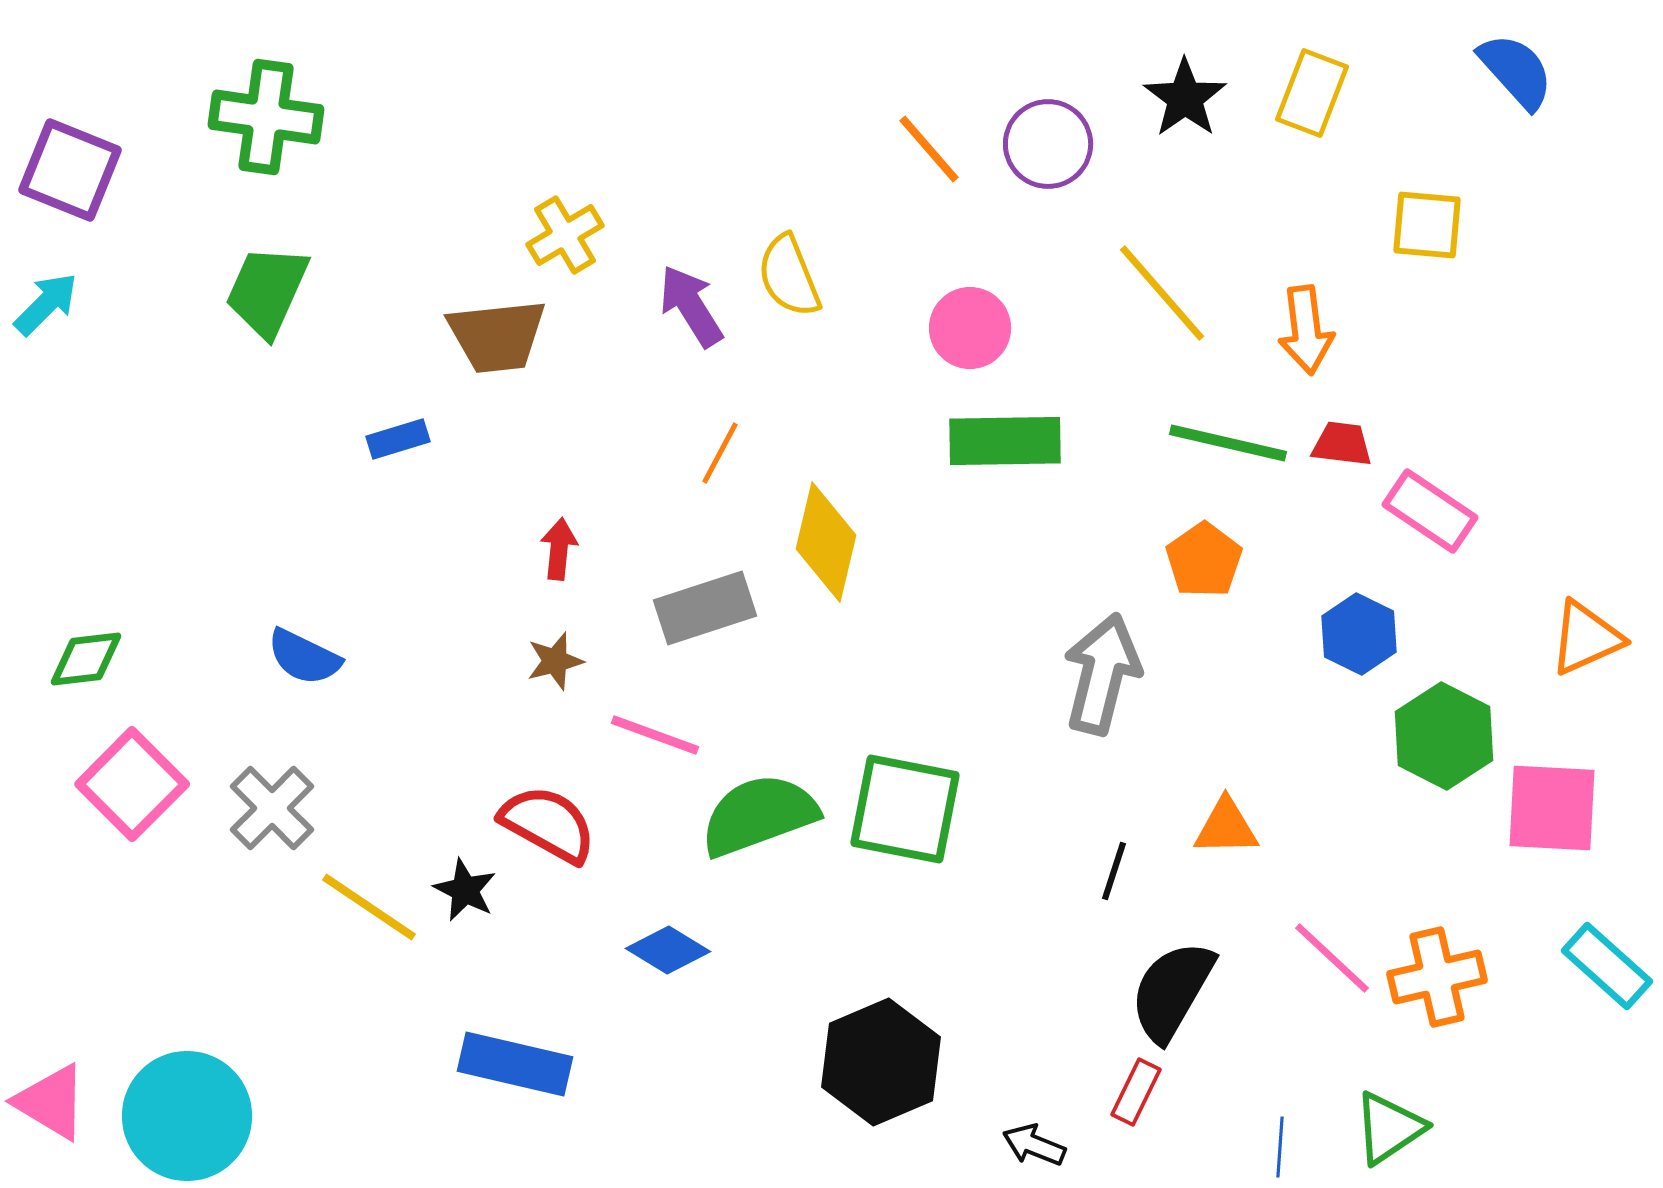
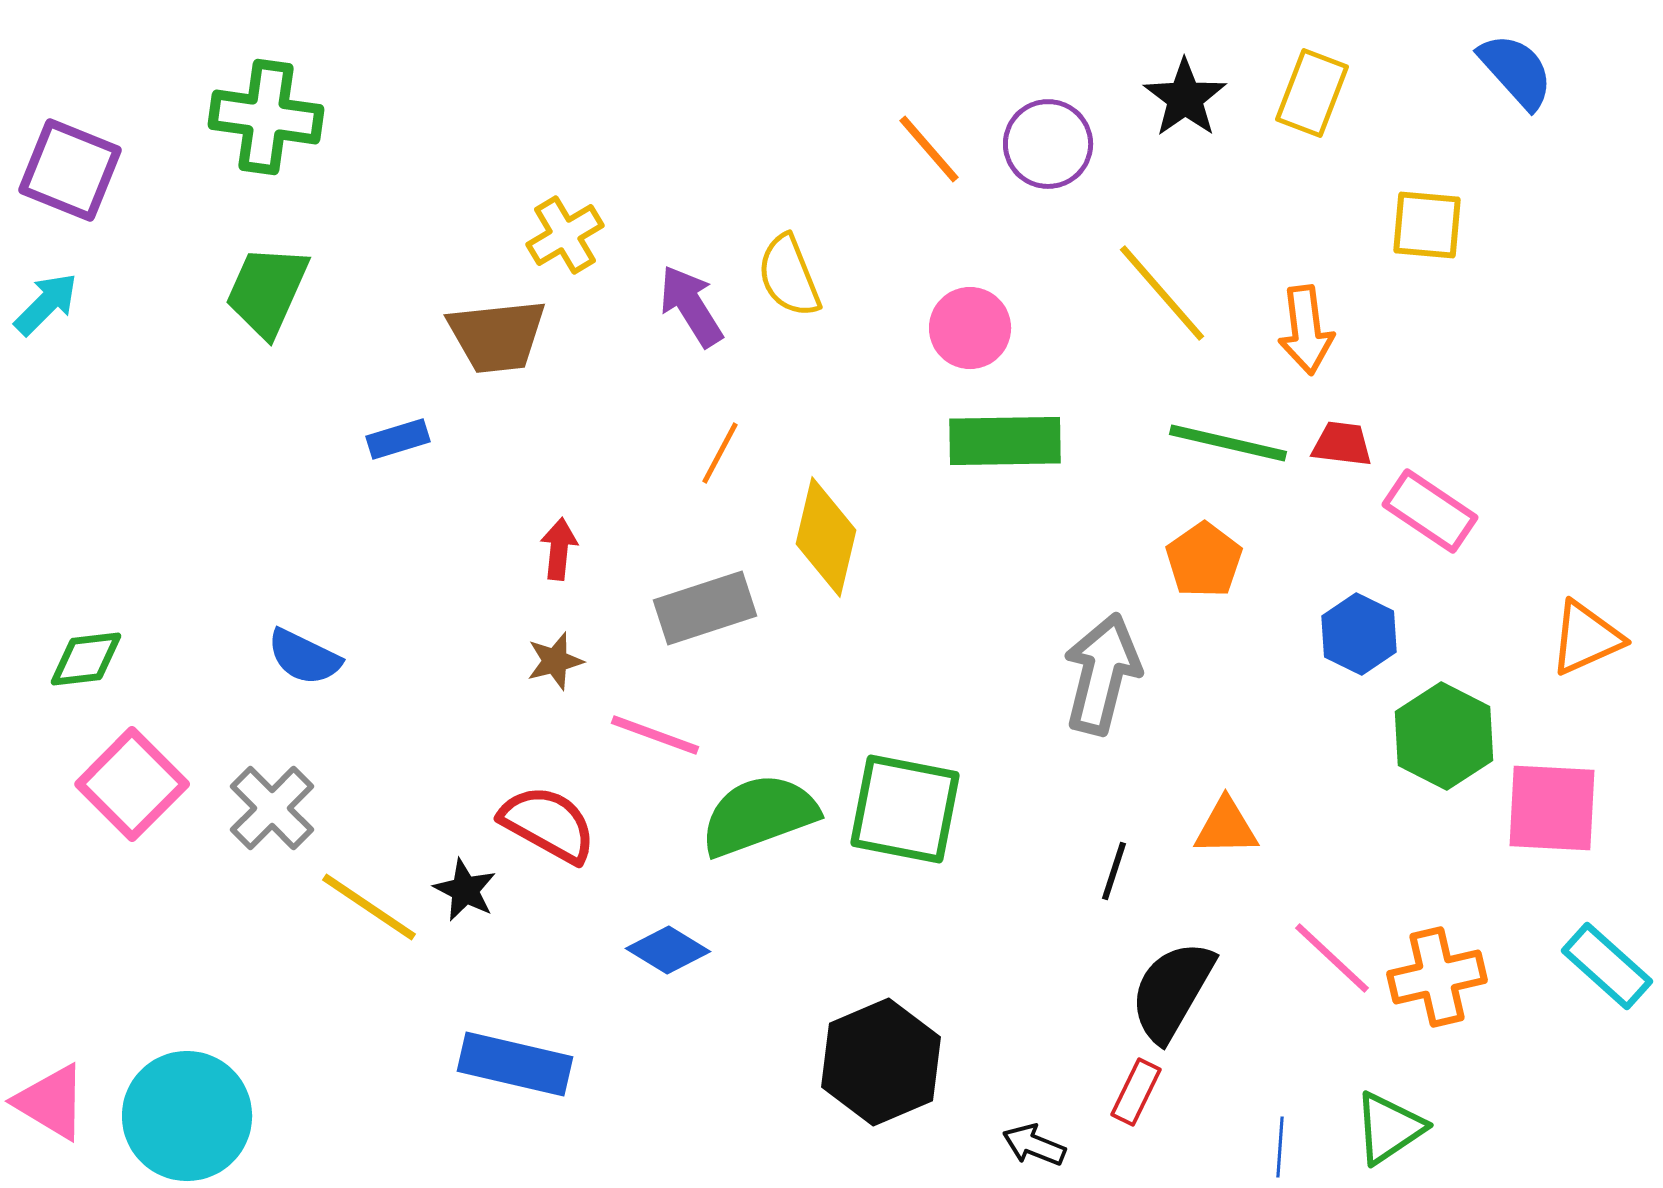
yellow diamond at (826, 542): moved 5 px up
